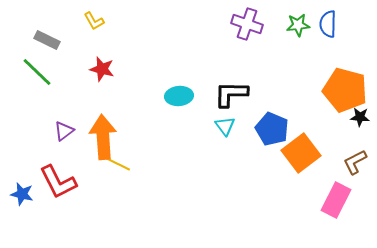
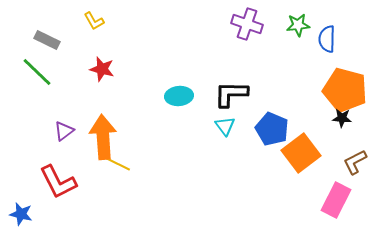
blue semicircle: moved 1 px left, 15 px down
black star: moved 18 px left, 1 px down
blue star: moved 1 px left, 20 px down
